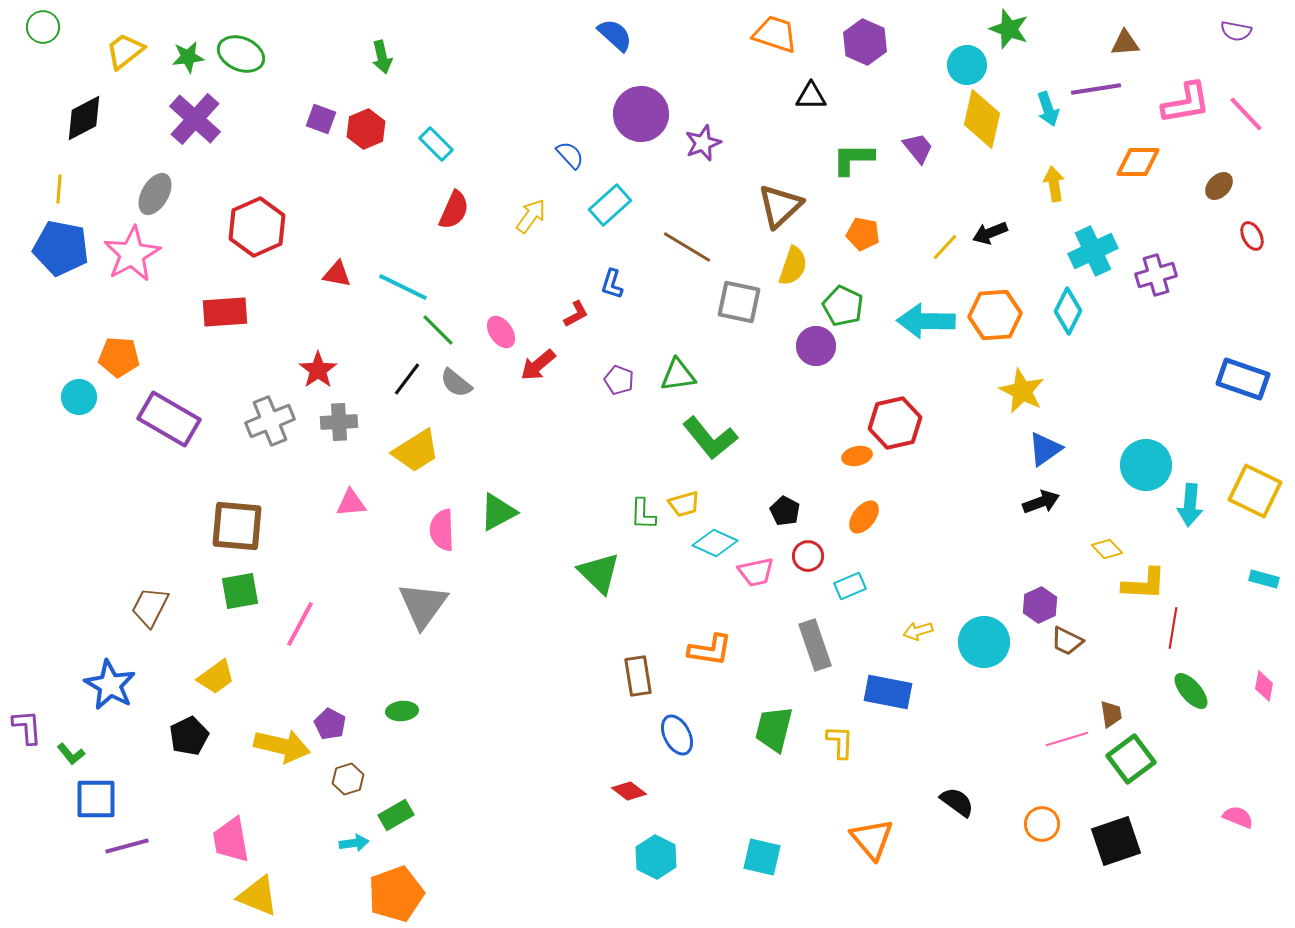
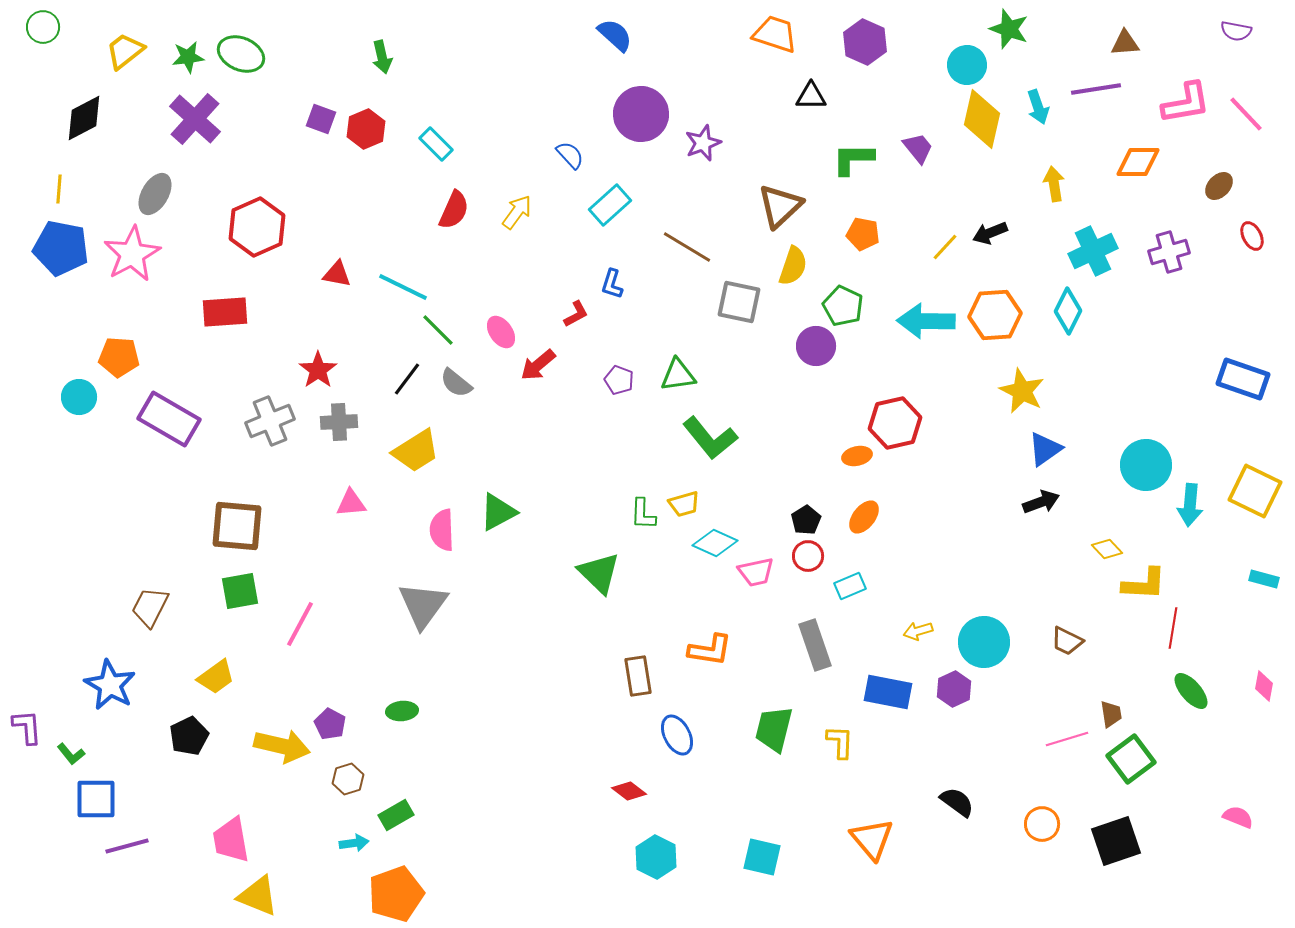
cyan arrow at (1048, 109): moved 10 px left, 2 px up
yellow arrow at (531, 216): moved 14 px left, 4 px up
purple cross at (1156, 275): moved 13 px right, 23 px up
black pentagon at (785, 511): moved 21 px right, 9 px down; rotated 12 degrees clockwise
purple hexagon at (1040, 605): moved 86 px left, 84 px down
